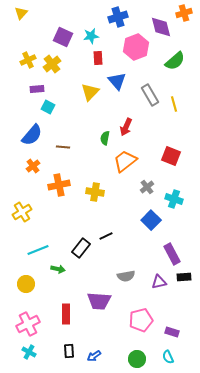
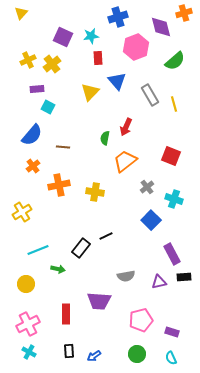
cyan semicircle at (168, 357): moved 3 px right, 1 px down
green circle at (137, 359): moved 5 px up
